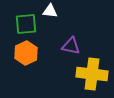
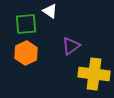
white triangle: rotated 28 degrees clockwise
purple triangle: rotated 48 degrees counterclockwise
yellow cross: moved 2 px right
